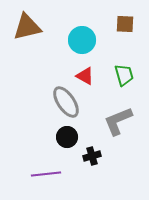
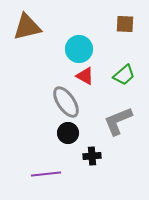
cyan circle: moved 3 px left, 9 px down
green trapezoid: rotated 65 degrees clockwise
black circle: moved 1 px right, 4 px up
black cross: rotated 12 degrees clockwise
